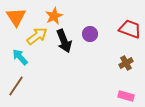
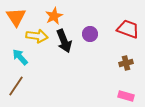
red trapezoid: moved 2 px left
yellow arrow: rotated 45 degrees clockwise
brown cross: rotated 16 degrees clockwise
